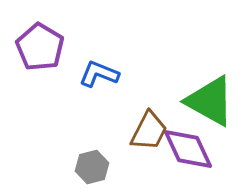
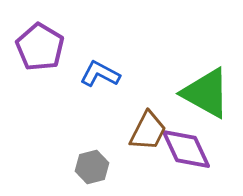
blue L-shape: moved 1 px right; rotated 6 degrees clockwise
green triangle: moved 4 px left, 8 px up
brown trapezoid: moved 1 px left
purple diamond: moved 2 px left
